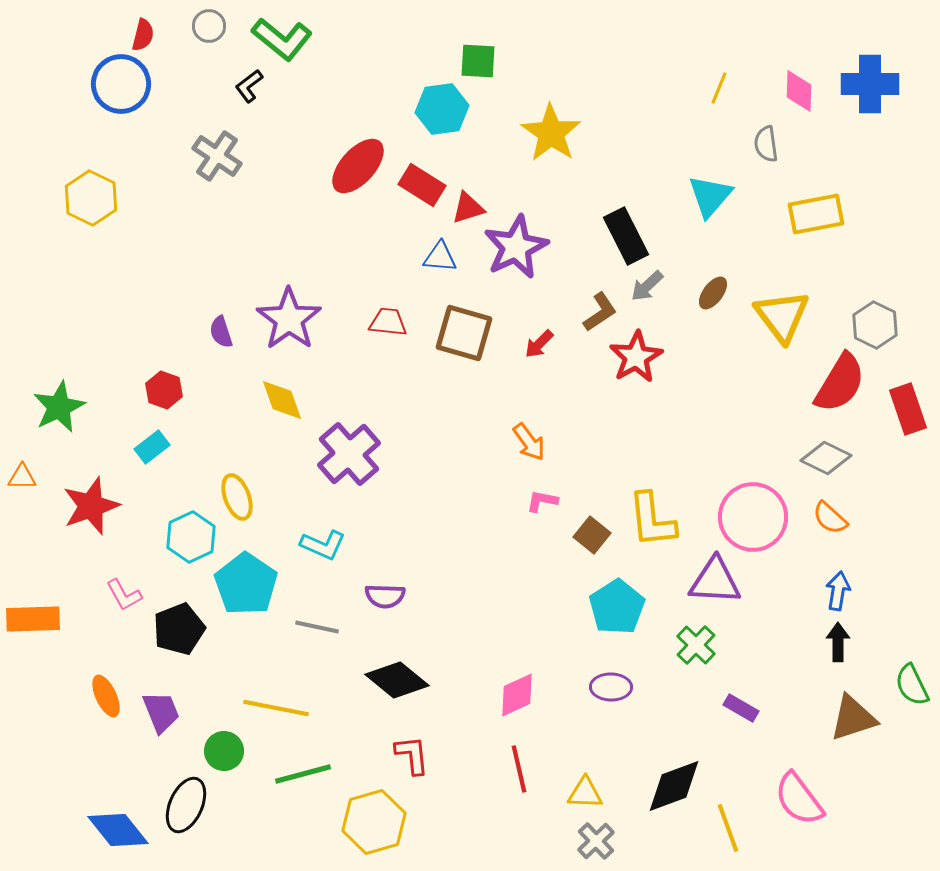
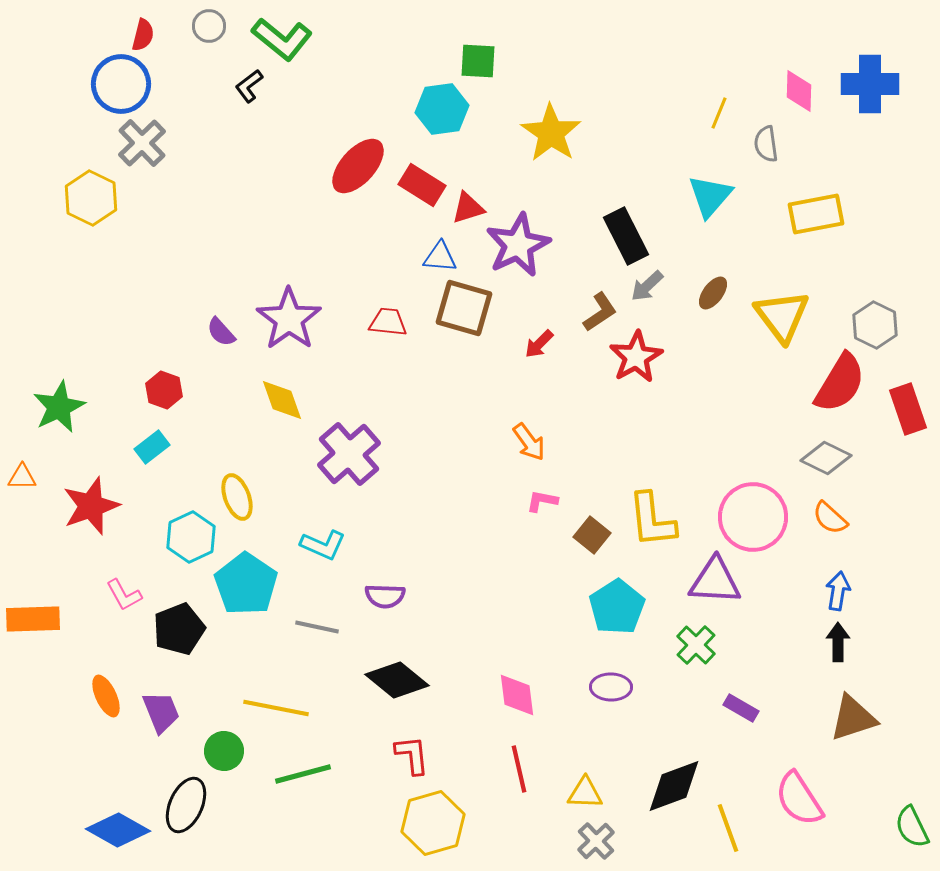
yellow line at (719, 88): moved 25 px down
gray cross at (217, 156): moved 75 px left, 13 px up; rotated 12 degrees clockwise
purple star at (516, 247): moved 2 px right, 2 px up
purple semicircle at (221, 332): rotated 24 degrees counterclockwise
brown square at (464, 333): moved 25 px up
green semicircle at (912, 685): moved 142 px down
pink diamond at (517, 695): rotated 72 degrees counterclockwise
pink semicircle at (799, 799): rotated 4 degrees clockwise
yellow hexagon at (374, 822): moved 59 px right, 1 px down
blue diamond at (118, 830): rotated 22 degrees counterclockwise
